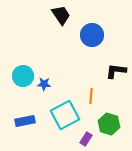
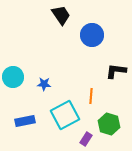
cyan circle: moved 10 px left, 1 px down
